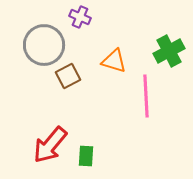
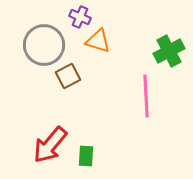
orange triangle: moved 16 px left, 20 px up
